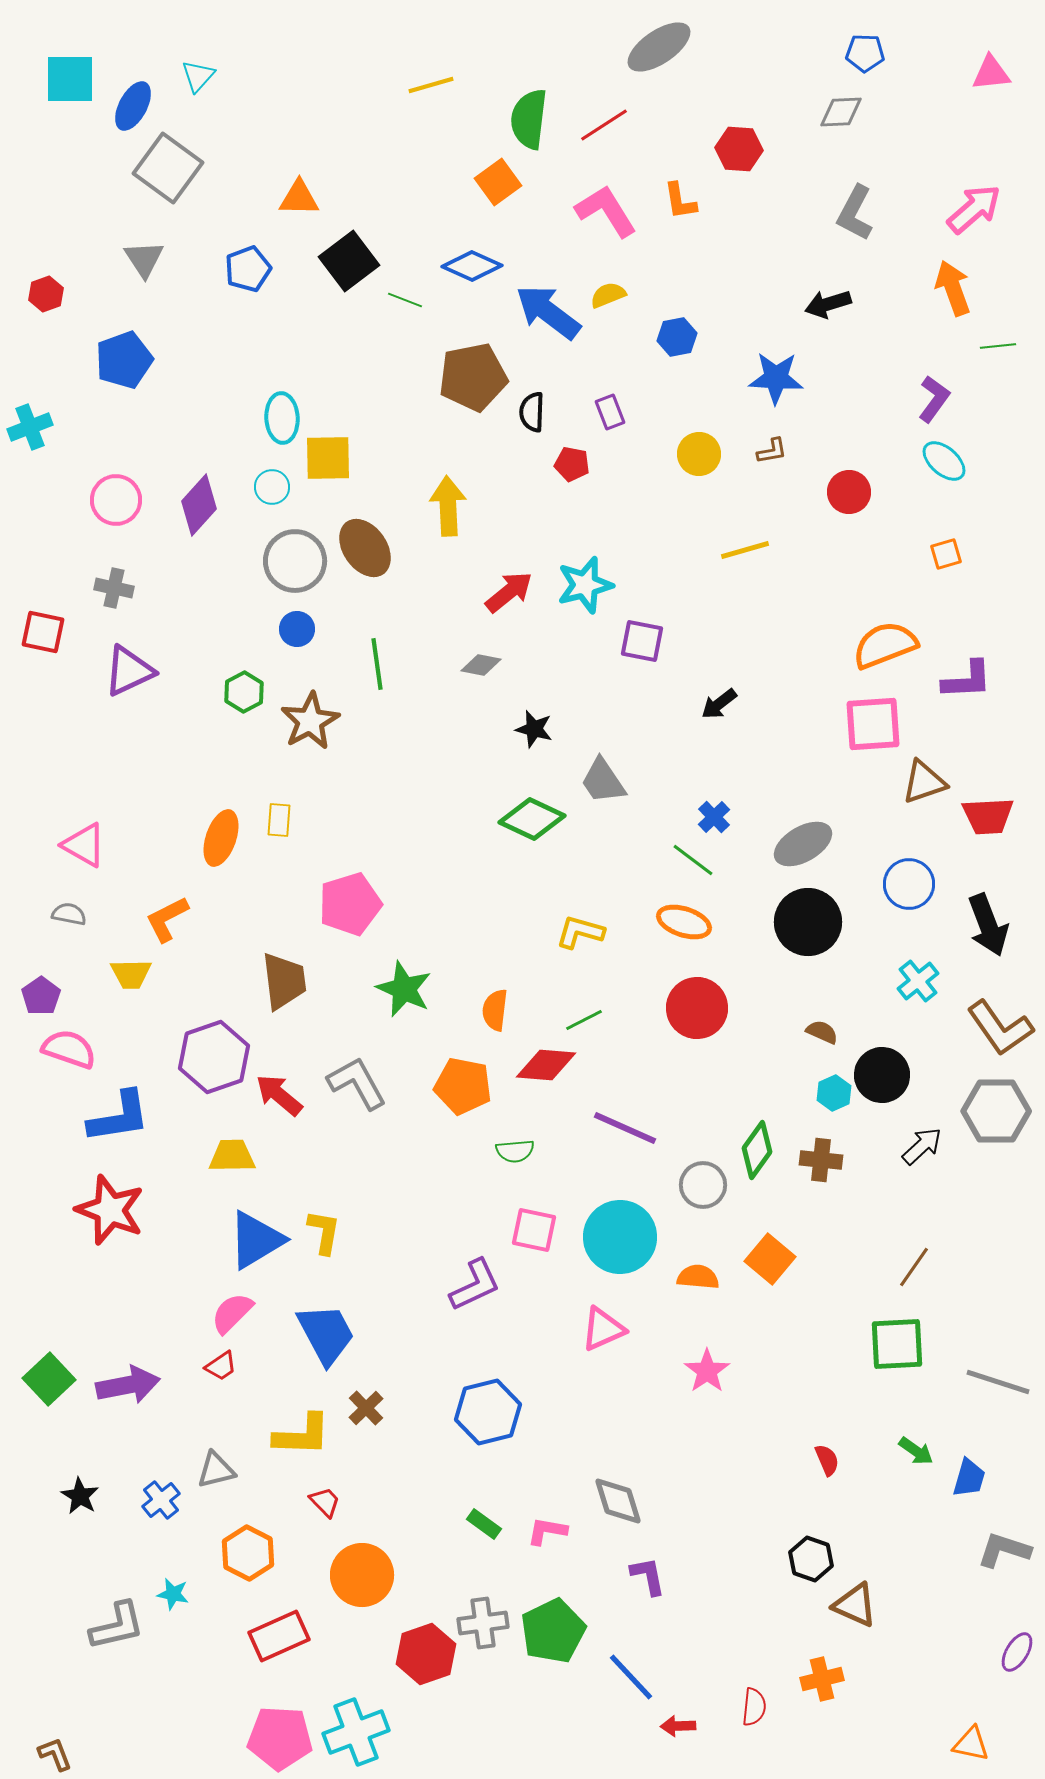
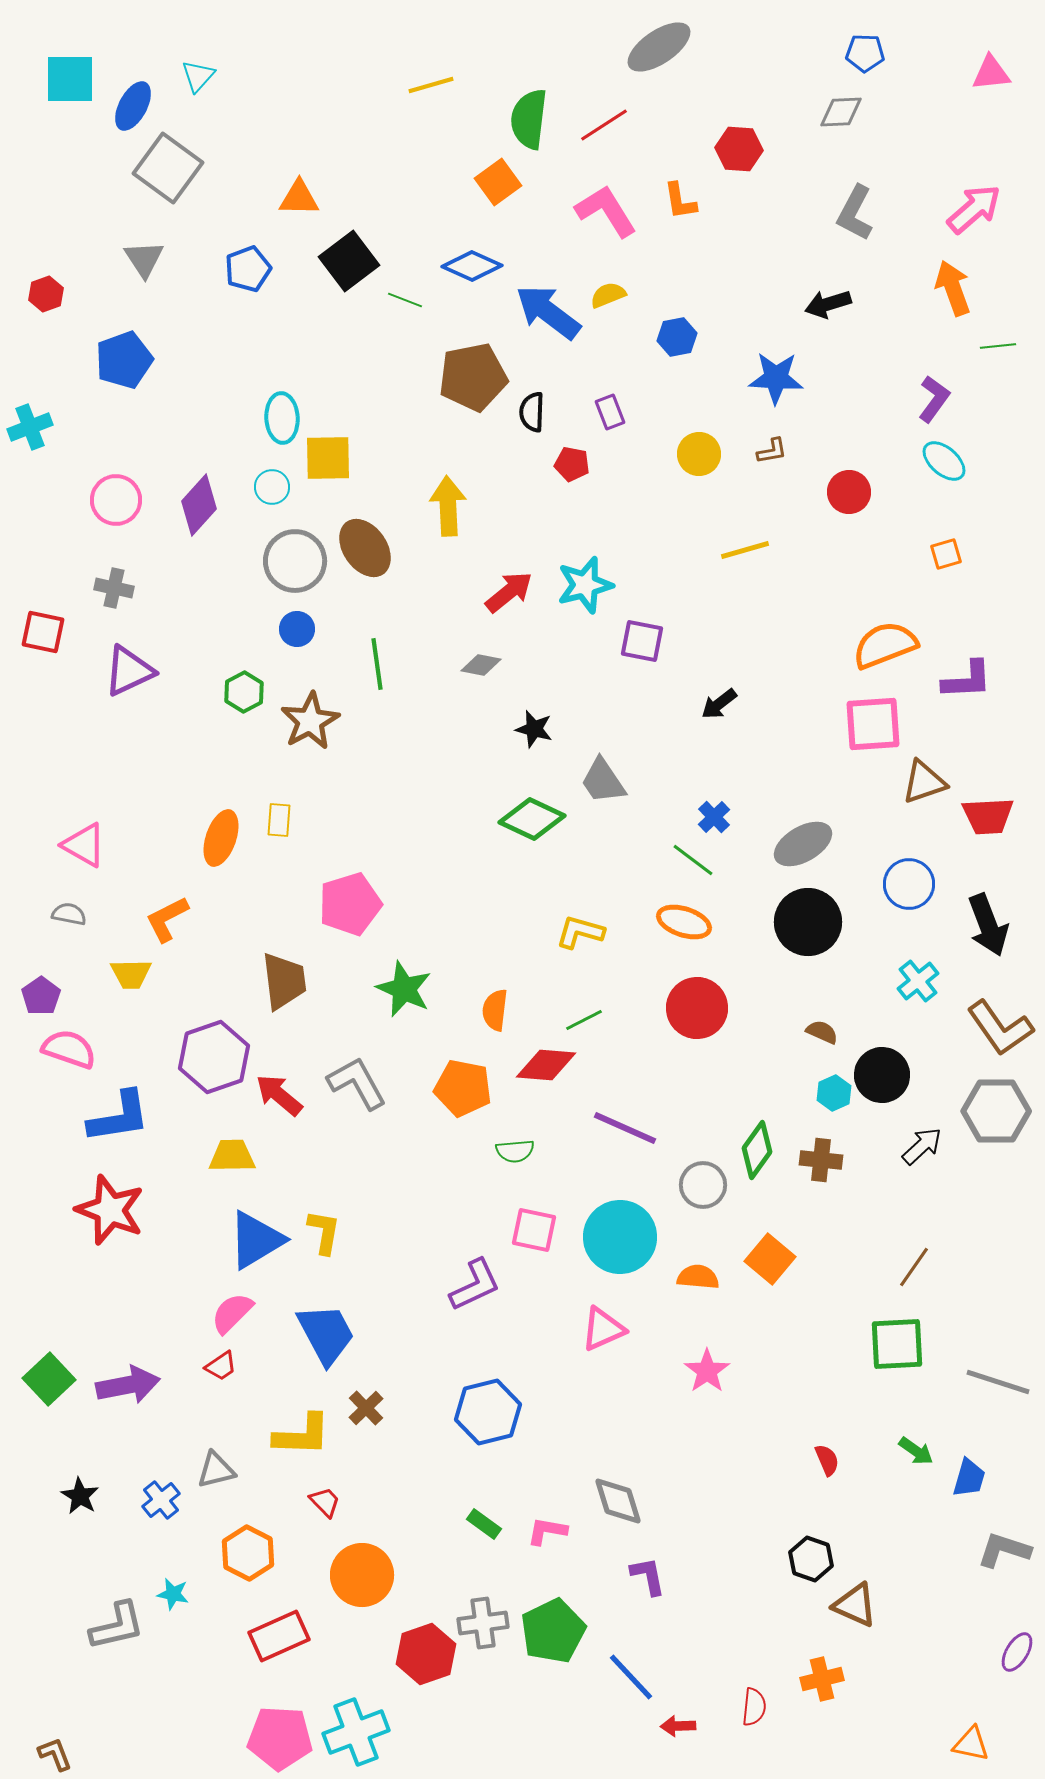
orange pentagon at (463, 1086): moved 2 px down
